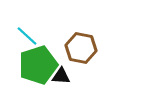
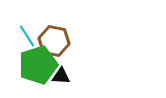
cyan line: rotated 15 degrees clockwise
brown hexagon: moved 27 px left, 7 px up
